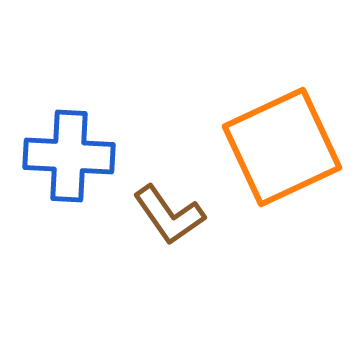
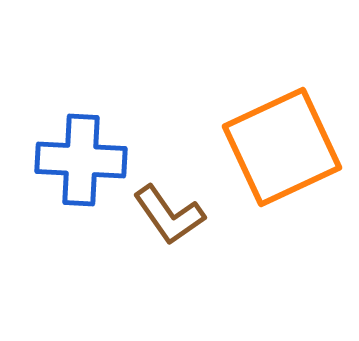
blue cross: moved 12 px right, 4 px down
